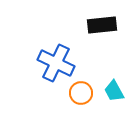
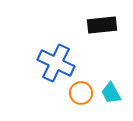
cyan trapezoid: moved 3 px left, 2 px down
